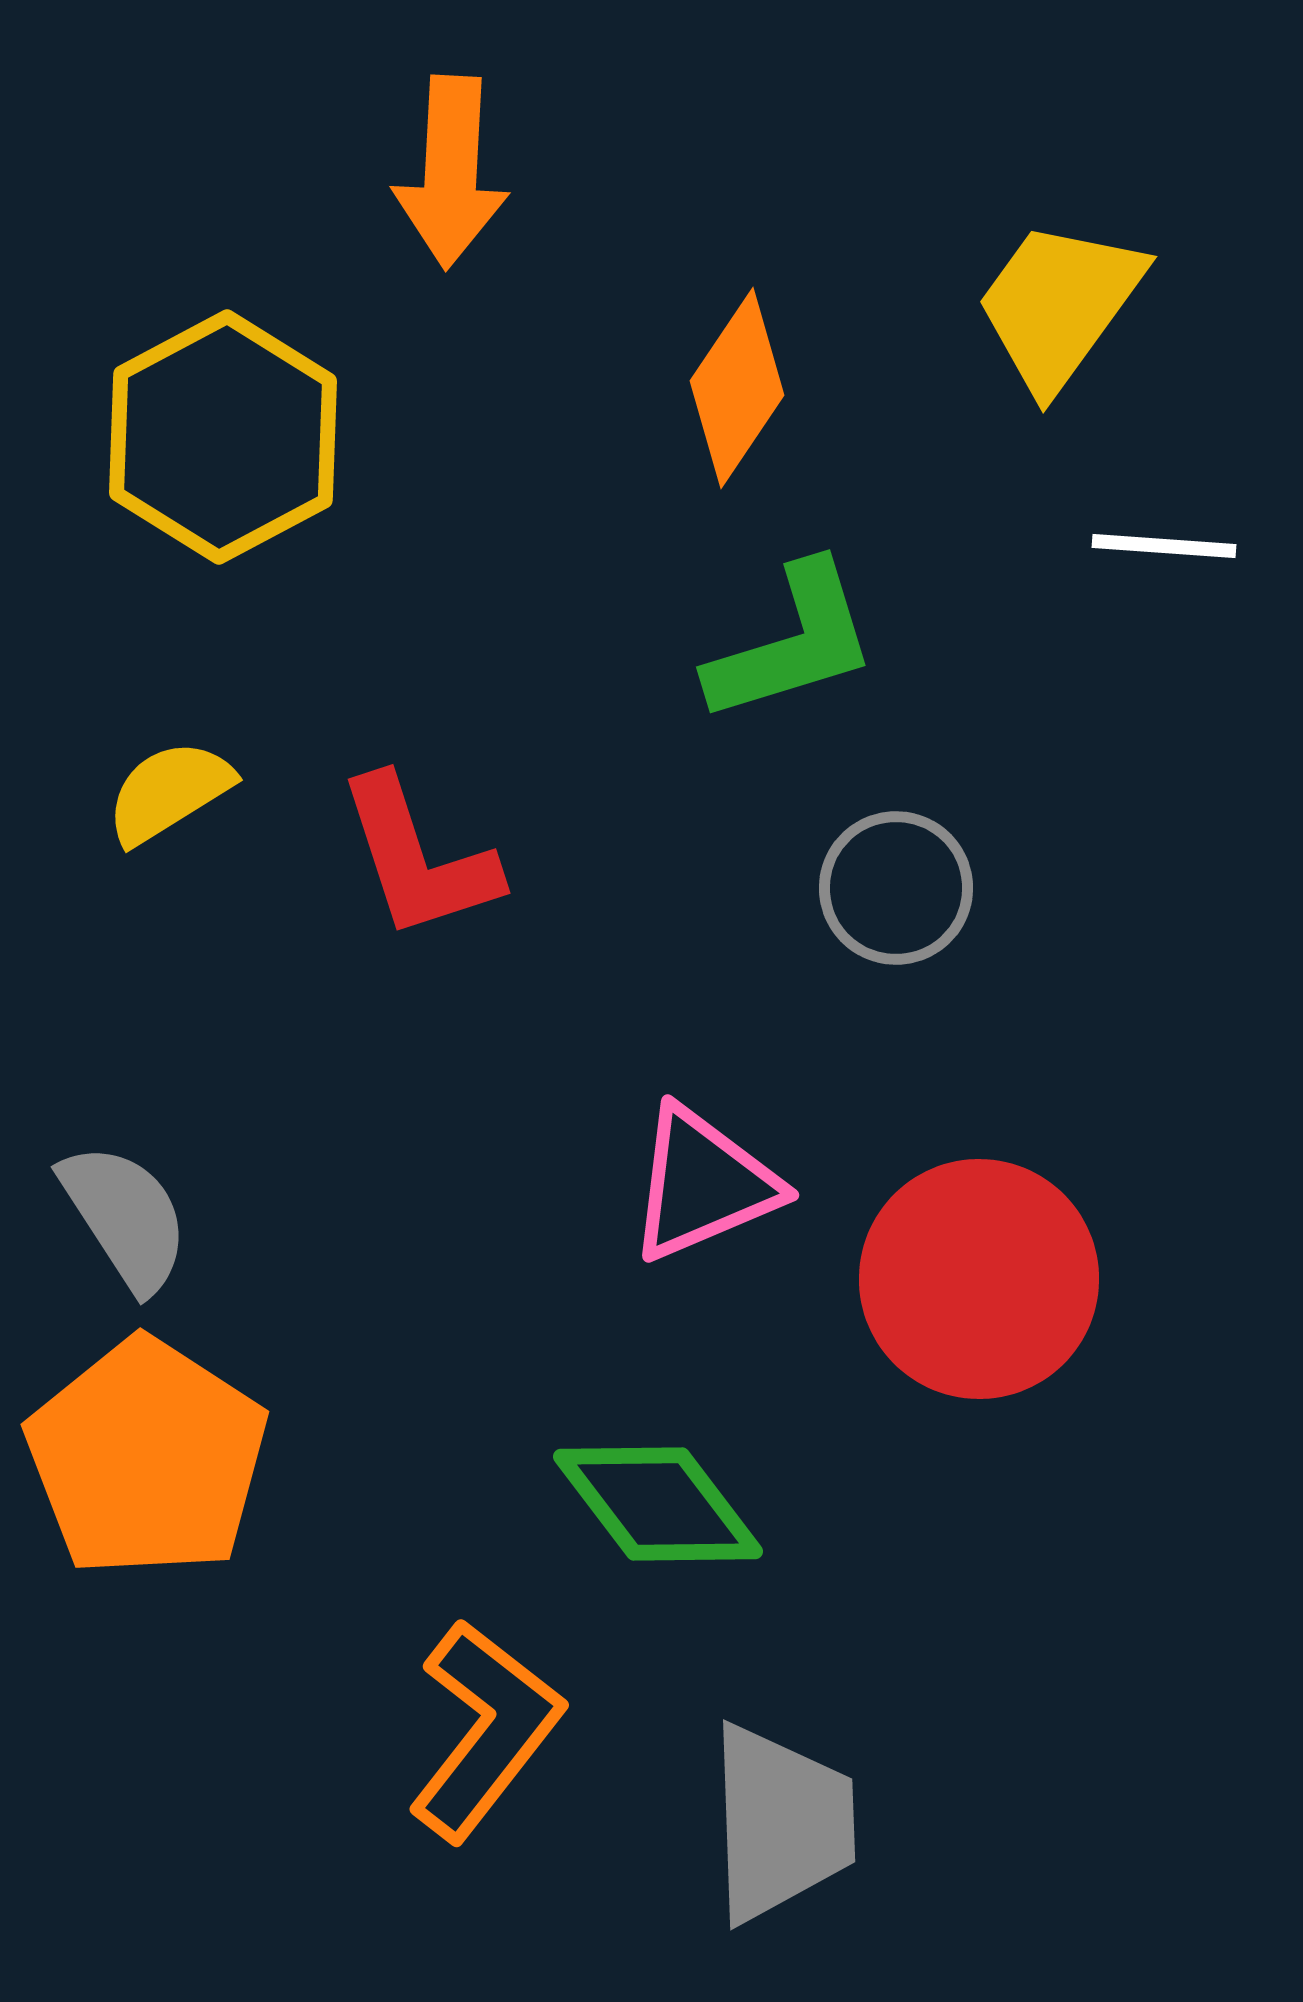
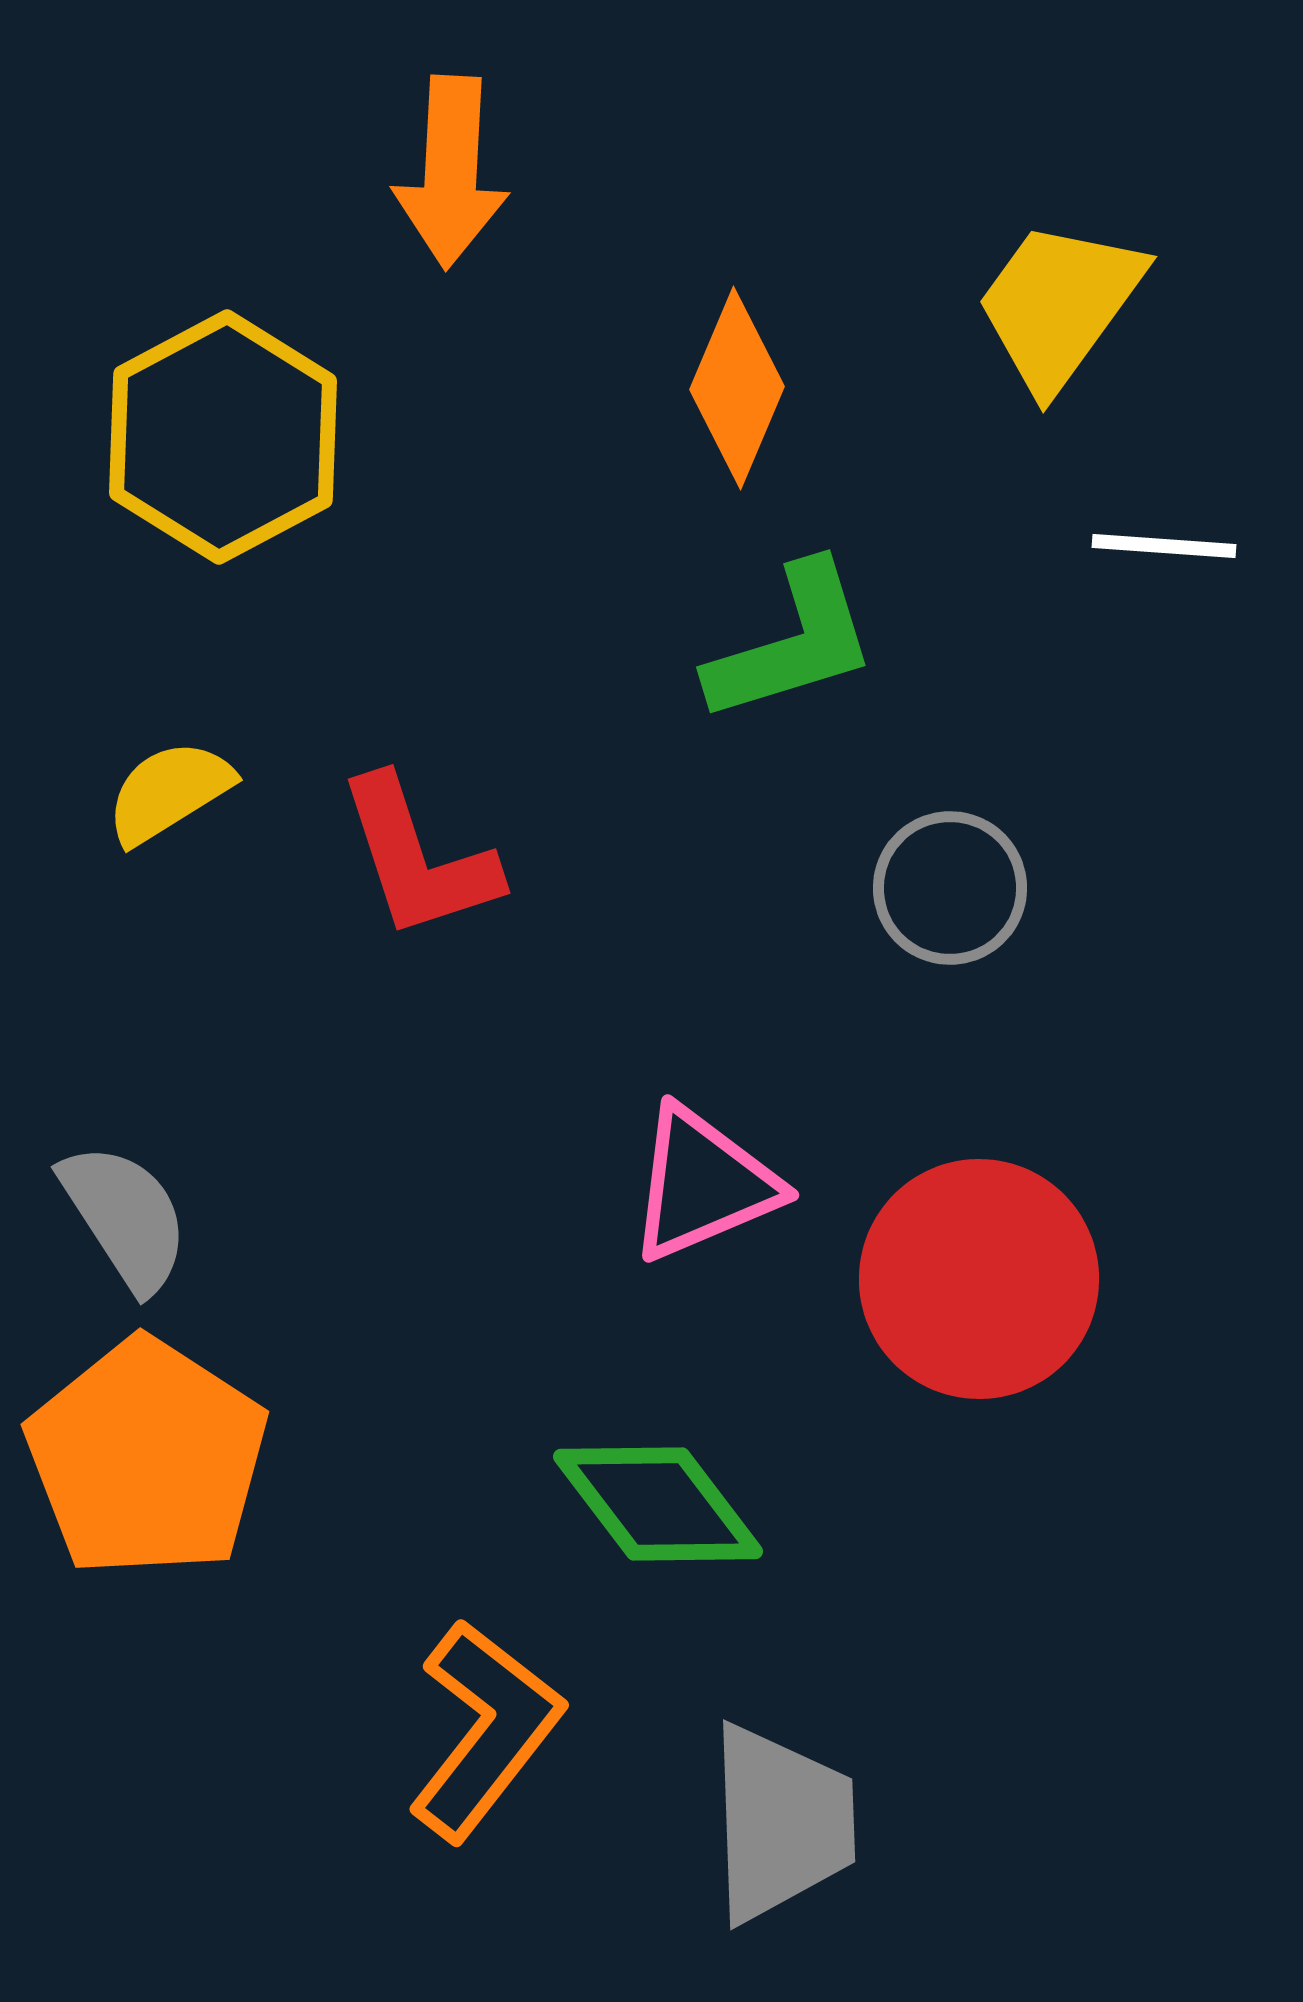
orange diamond: rotated 11 degrees counterclockwise
gray circle: moved 54 px right
